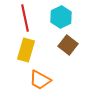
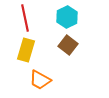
cyan hexagon: moved 6 px right
